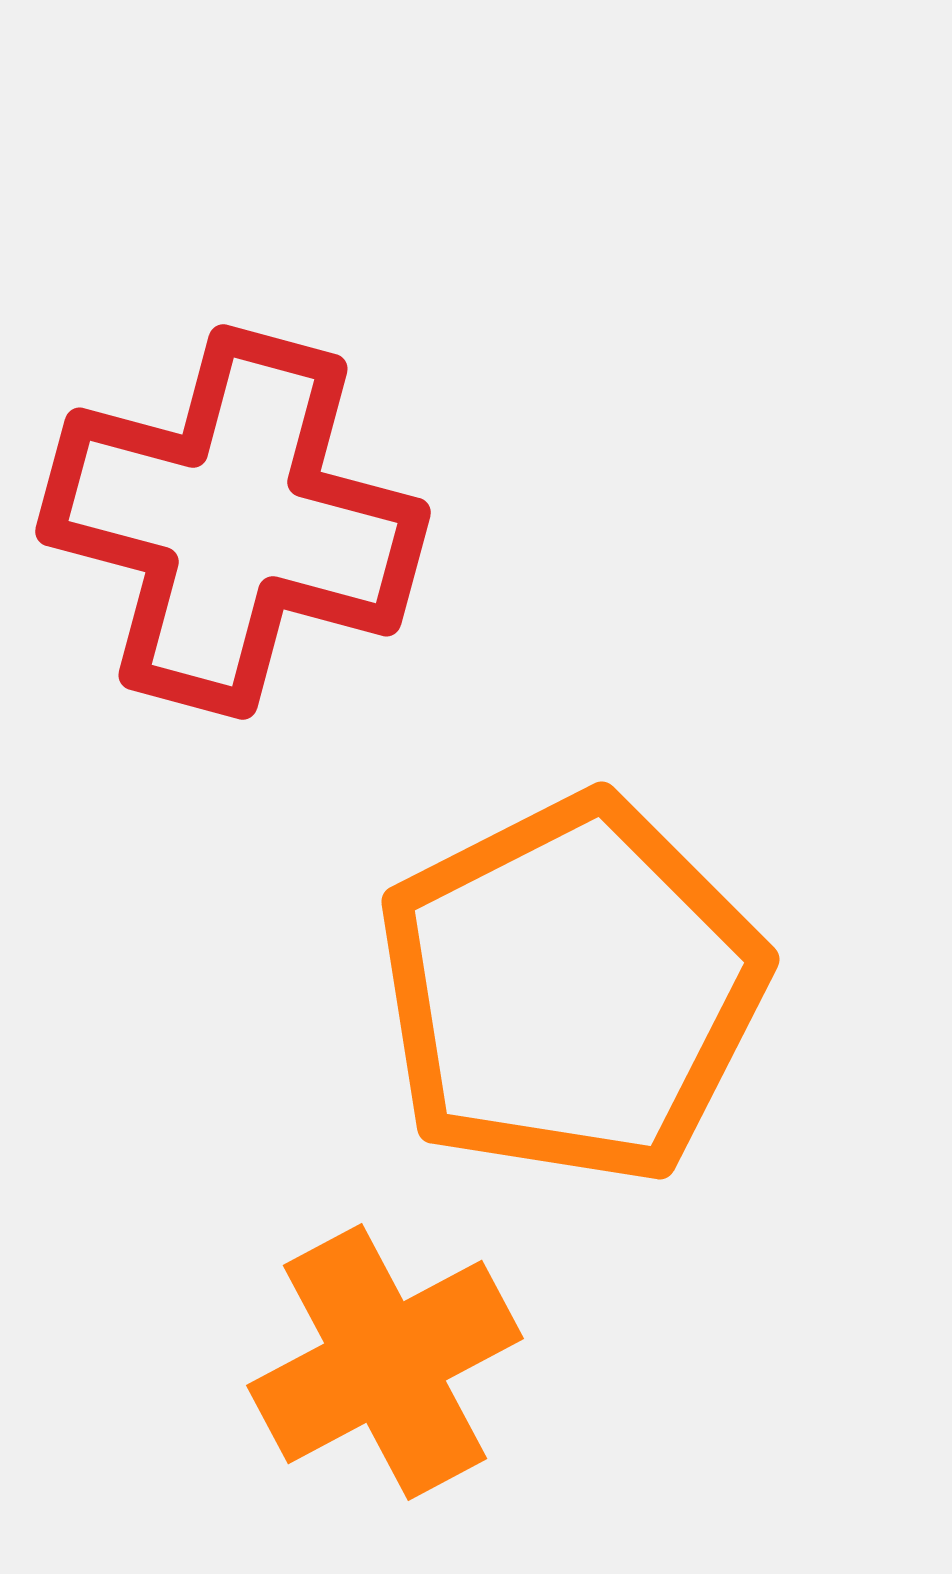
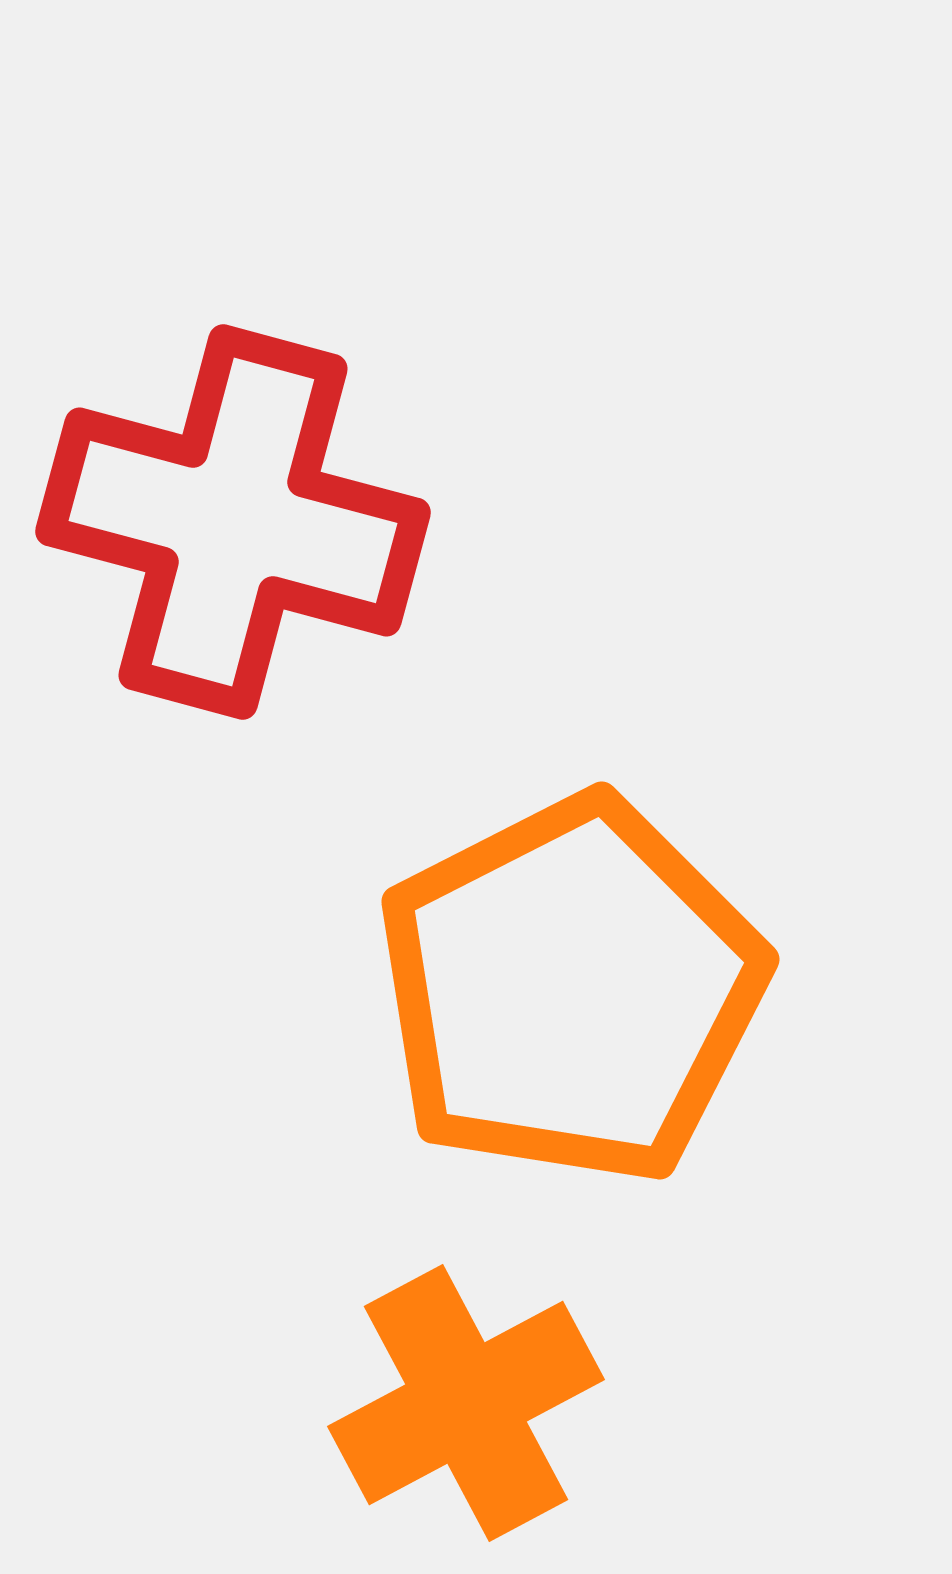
orange cross: moved 81 px right, 41 px down
